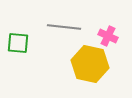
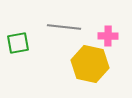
pink cross: rotated 24 degrees counterclockwise
green square: rotated 15 degrees counterclockwise
